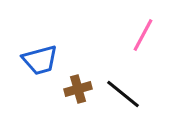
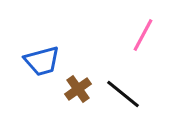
blue trapezoid: moved 2 px right, 1 px down
brown cross: rotated 20 degrees counterclockwise
